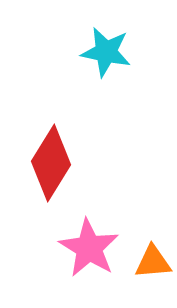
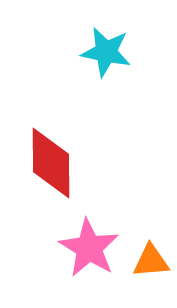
red diamond: rotated 32 degrees counterclockwise
orange triangle: moved 2 px left, 1 px up
